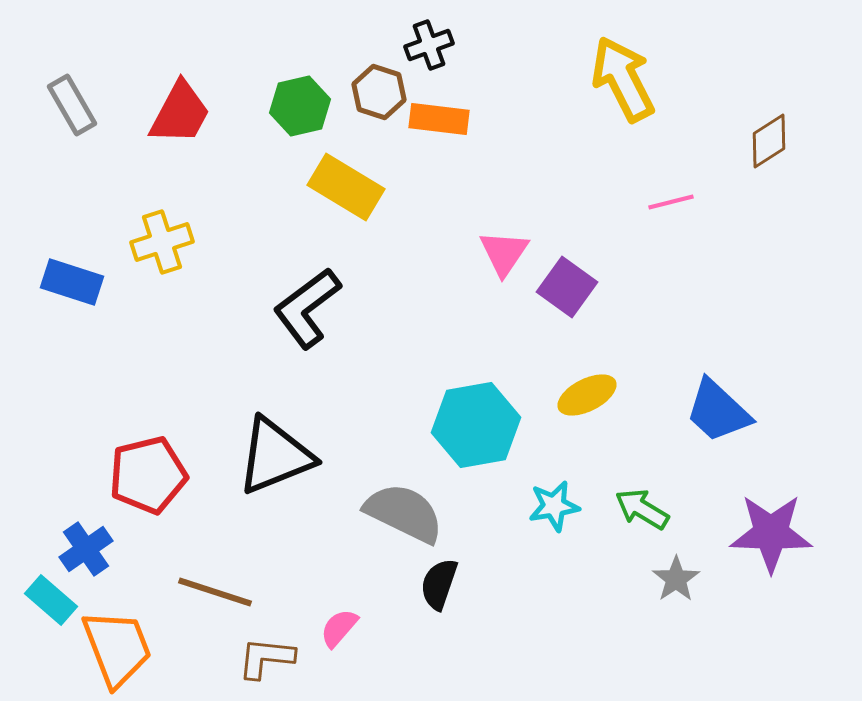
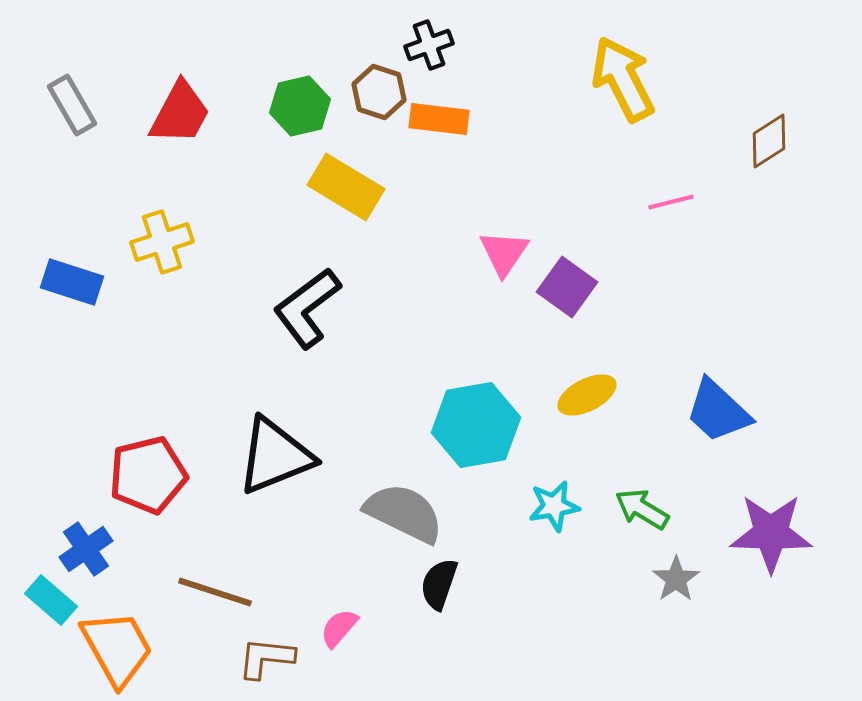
orange trapezoid: rotated 8 degrees counterclockwise
